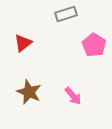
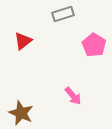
gray rectangle: moved 3 px left
red triangle: moved 2 px up
brown star: moved 8 px left, 21 px down
